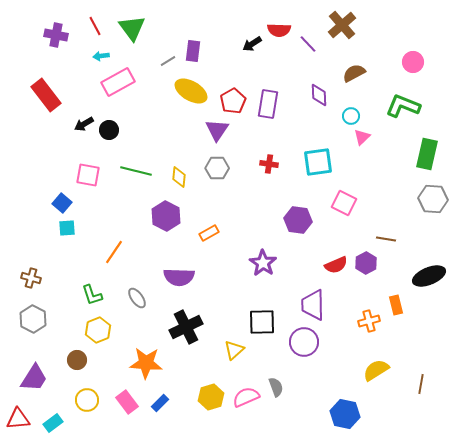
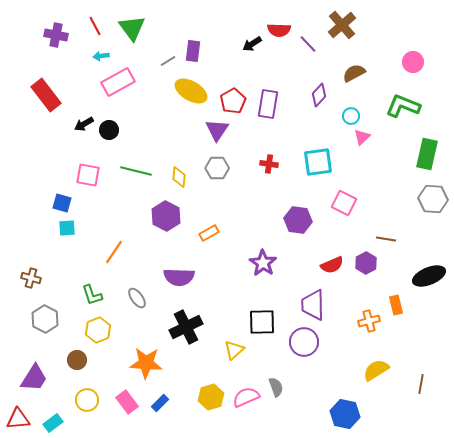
purple diamond at (319, 95): rotated 45 degrees clockwise
blue square at (62, 203): rotated 24 degrees counterclockwise
red semicircle at (336, 265): moved 4 px left
gray hexagon at (33, 319): moved 12 px right
